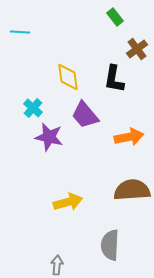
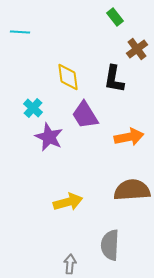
purple trapezoid: rotated 8 degrees clockwise
purple star: rotated 12 degrees clockwise
gray arrow: moved 13 px right, 1 px up
